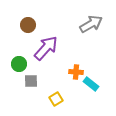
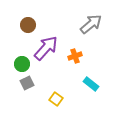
gray arrow: rotated 10 degrees counterclockwise
green circle: moved 3 px right
orange cross: moved 1 px left, 16 px up; rotated 24 degrees counterclockwise
gray square: moved 4 px left, 2 px down; rotated 24 degrees counterclockwise
yellow square: rotated 24 degrees counterclockwise
